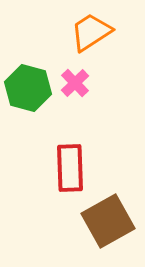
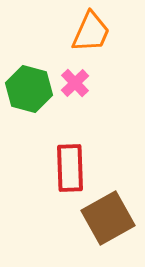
orange trapezoid: rotated 147 degrees clockwise
green hexagon: moved 1 px right, 1 px down
brown square: moved 3 px up
